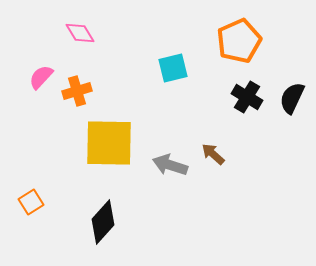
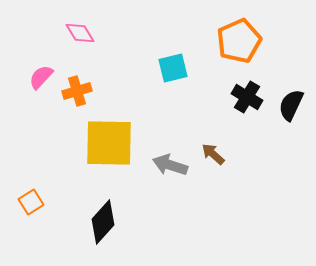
black semicircle: moved 1 px left, 7 px down
